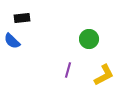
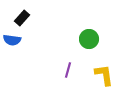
black rectangle: rotated 42 degrees counterclockwise
blue semicircle: moved 1 px up; rotated 36 degrees counterclockwise
yellow L-shape: rotated 70 degrees counterclockwise
